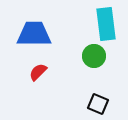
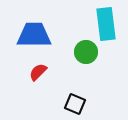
blue trapezoid: moved 1 px down
green circle: moved 8 px left, 4 px up
black square: moved 23 px left
